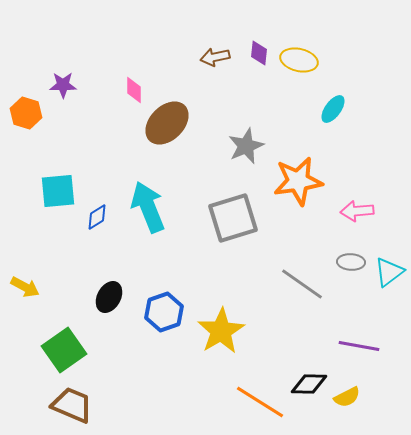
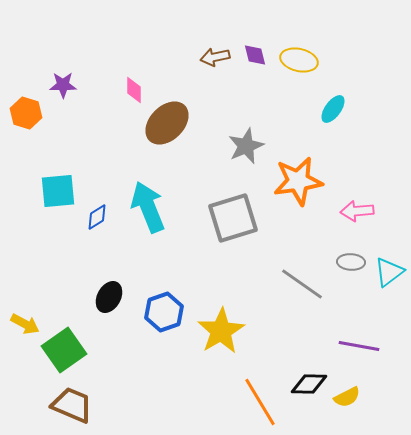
purple diamond: moved 4 px left, 2 px down; rotated 20 degrees counterclockwise
yellow arrow: moved 37 px down
orange line: rotated 27 degrees clockwise
